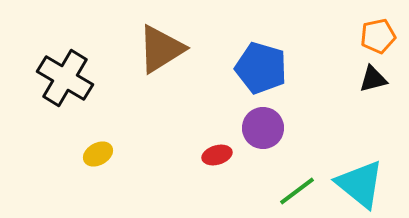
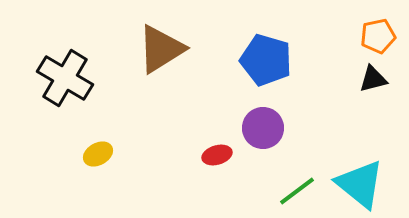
blue pentagon: moved 5 px right, 8 px up
